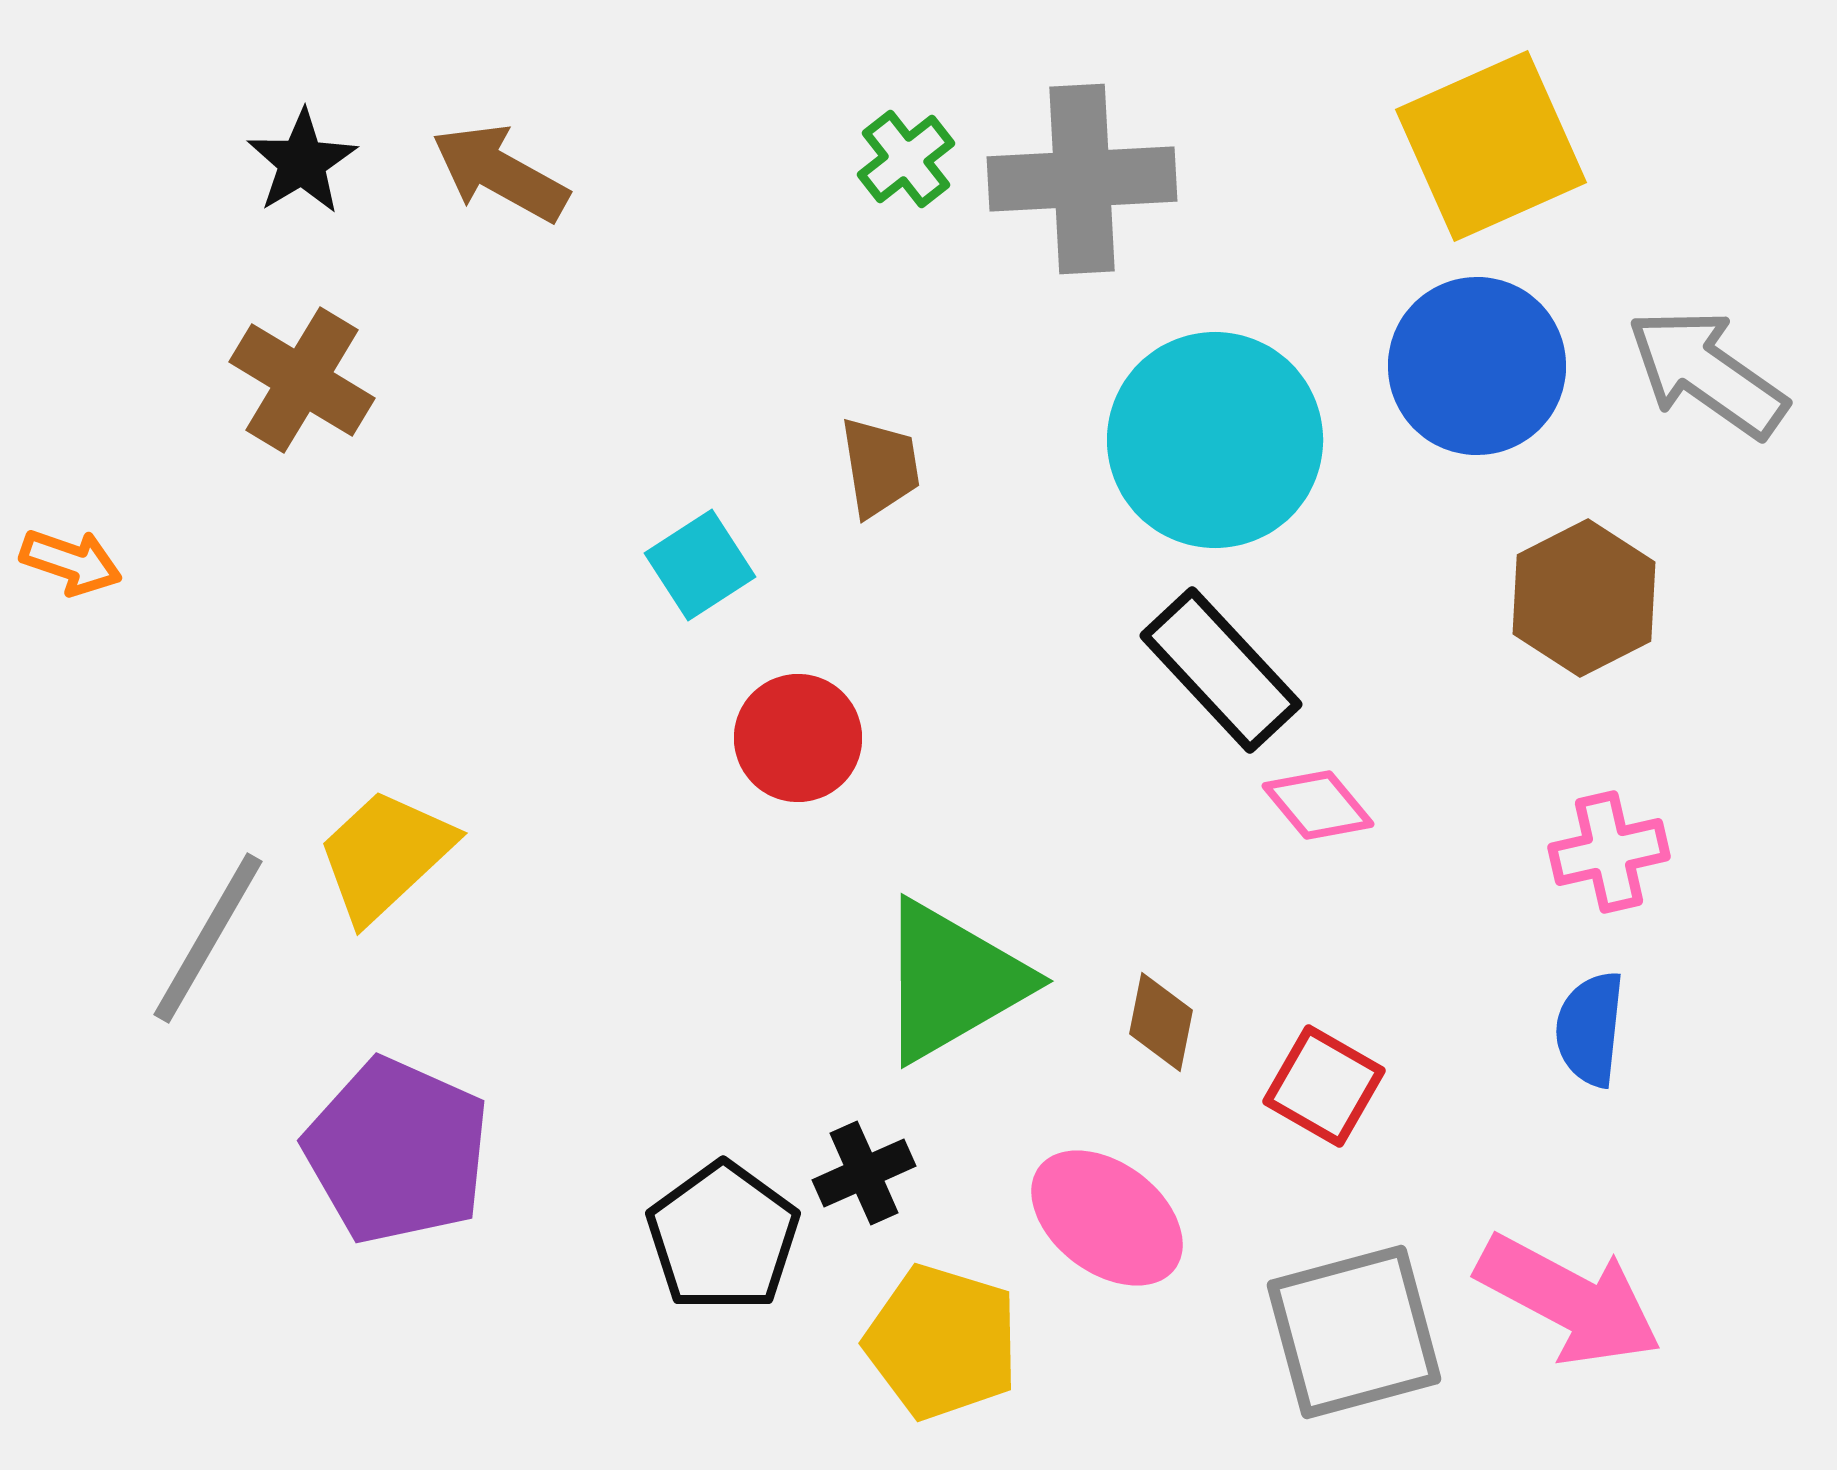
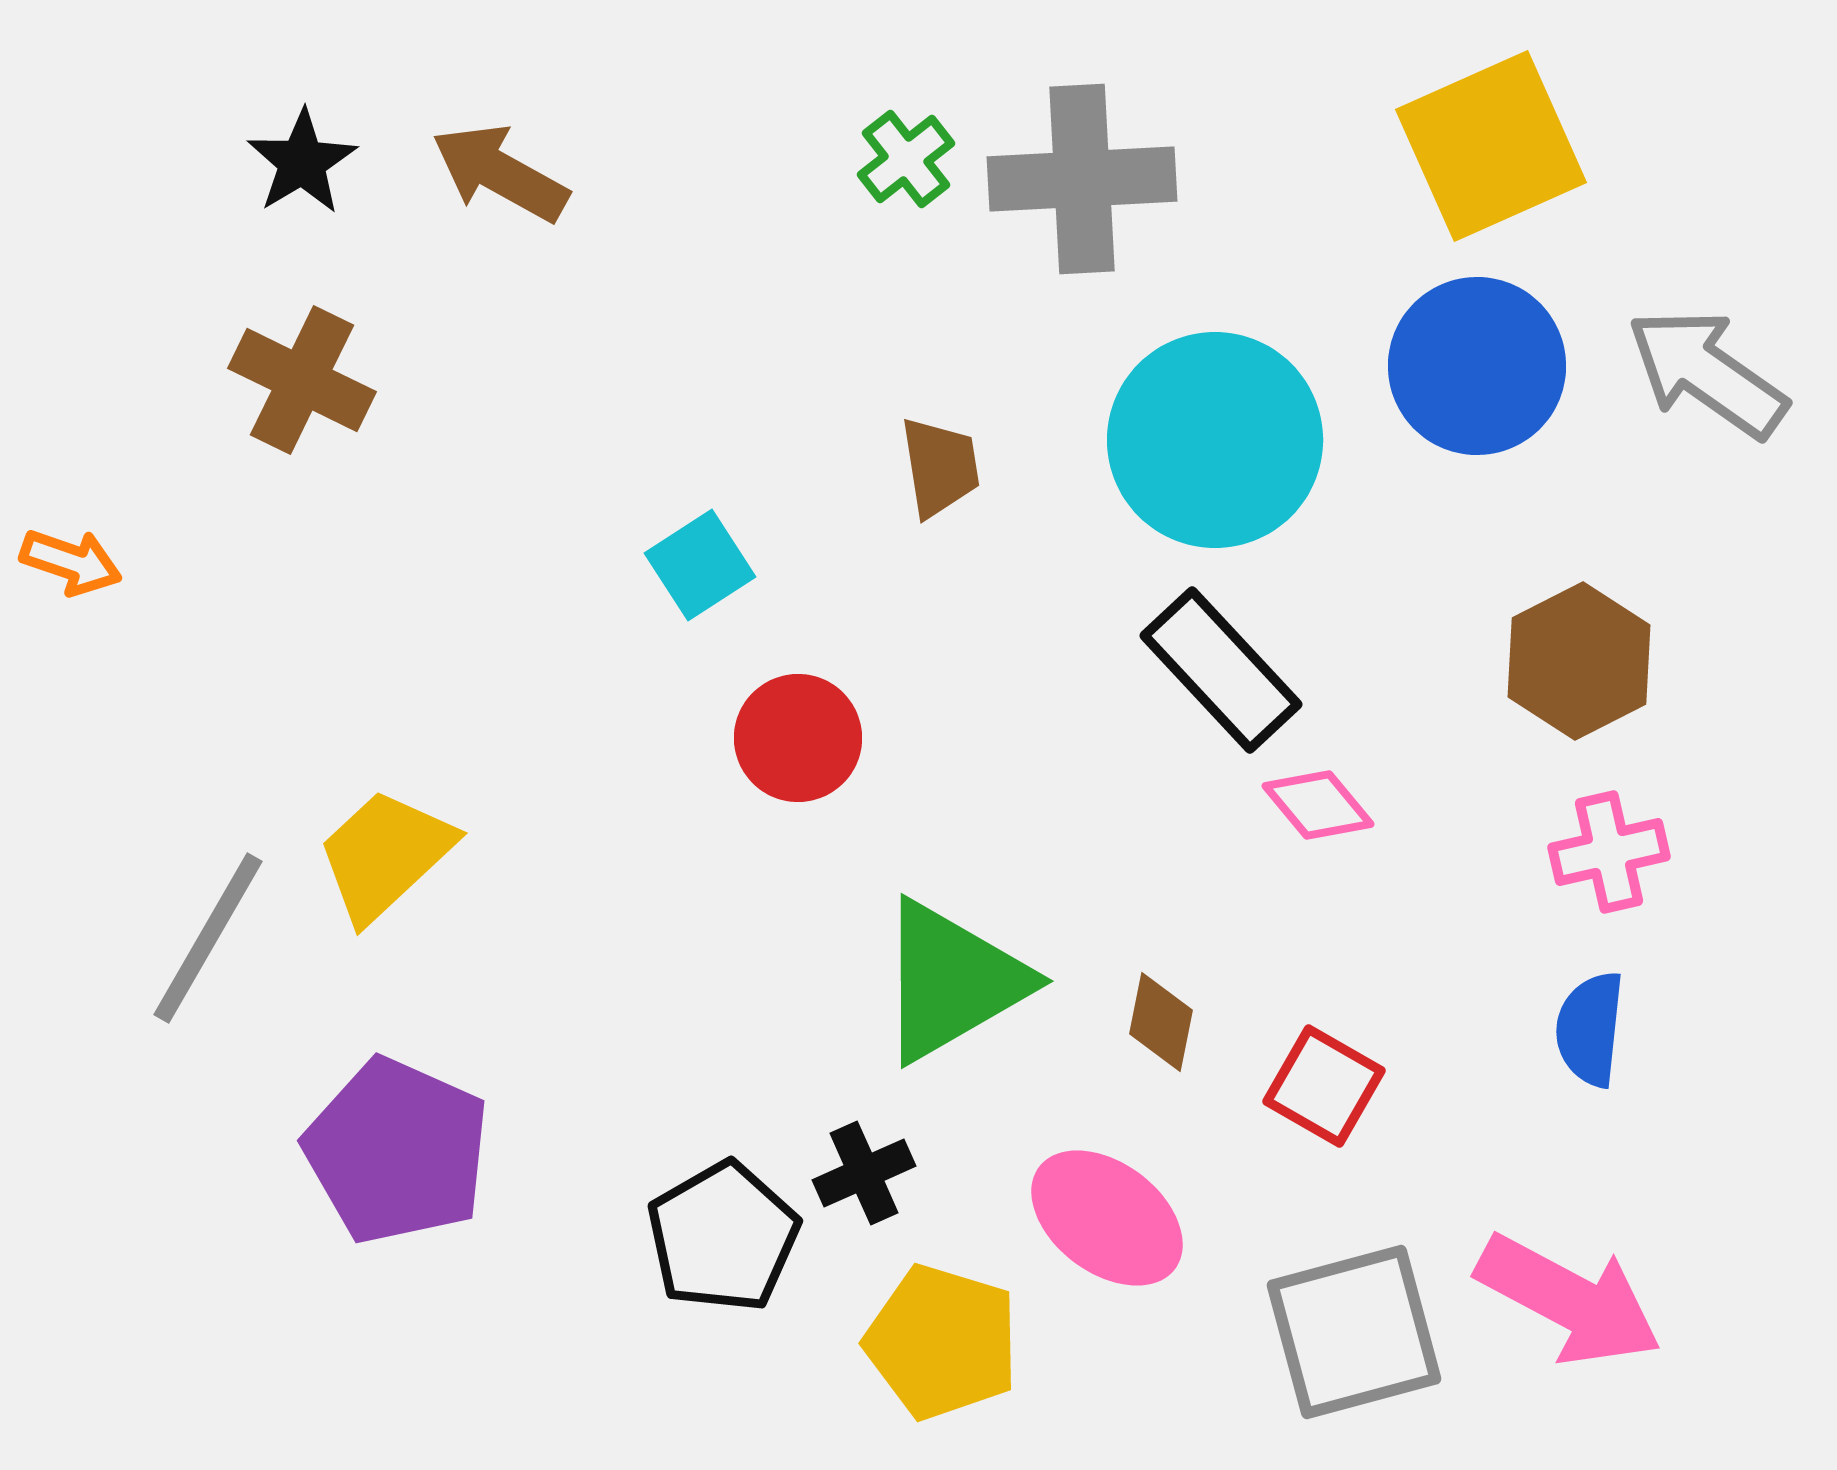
brown cross: rotated 5 degrees counterclockwise
brown trapezoid: moved 60 px right
brown hexagon: moved 5 px left, 63 px down
black pentagon: rotated 6 degrees clockwise
